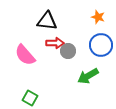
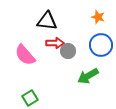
green square: rotated 28 degrees clockwise
